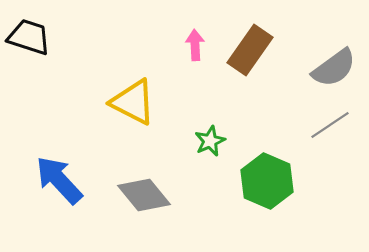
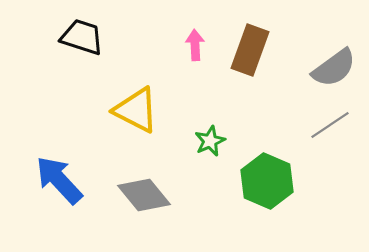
black trapezoid: moved 53 px right
brown rectangle: rotated 15 degrees counterclockwise
yellow triangle: moved 3 px right, 8 px down
